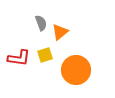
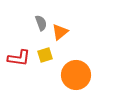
orange circle: moved 5 px down
